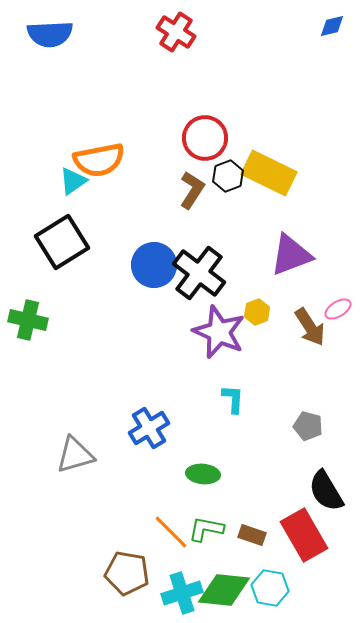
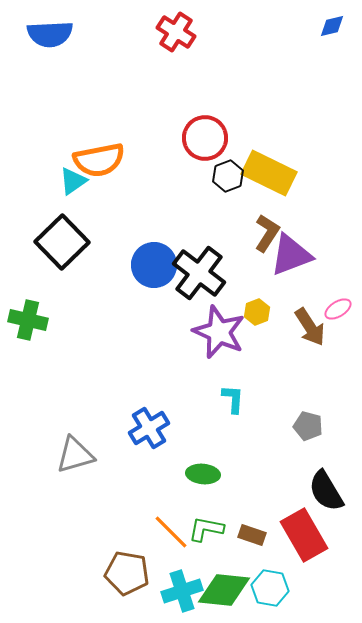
brown L-shape: moved 75 px right, 43 px down
black square: rotated 12 degrees counterclockwise
cyan cross: moved 2 px up
